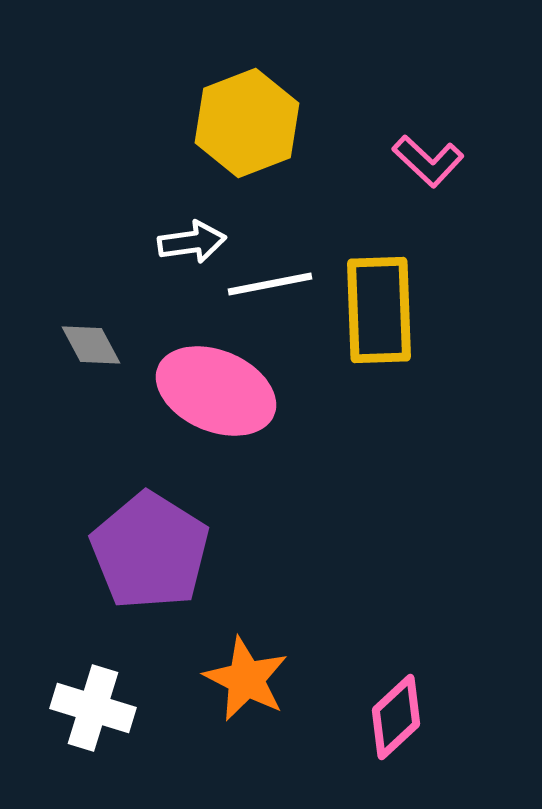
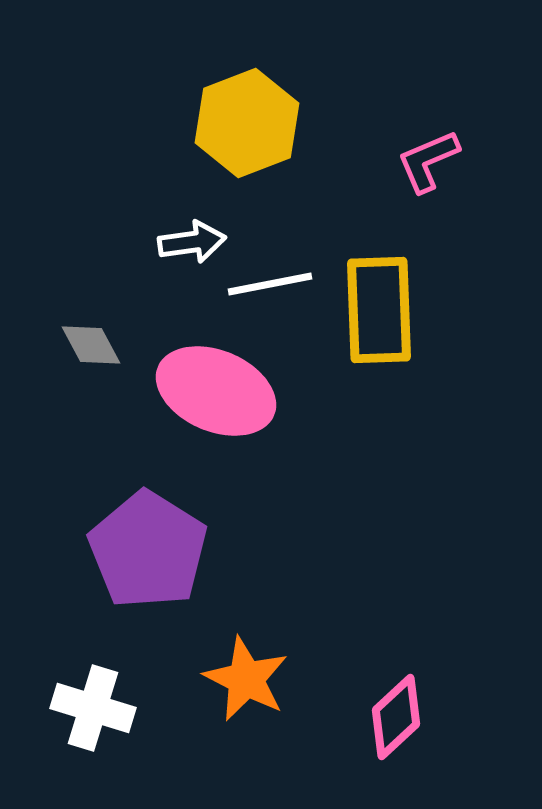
pink L-shape: rotated 114 degrees clockwise
purple pentagon: moved 2 px left, 1 px up
